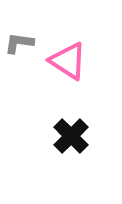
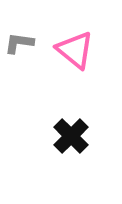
pink triangle: moved 7 px right, 11 px up; rotated 6 degrees clockwise
